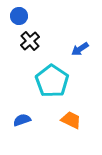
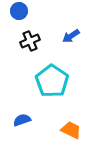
blue circle: moved 5 px up
black cross: rotated 18 degrees clockwise
blue arrow: moved 9 px left, 13 px up
orange trapezoid: moved 10 px down
